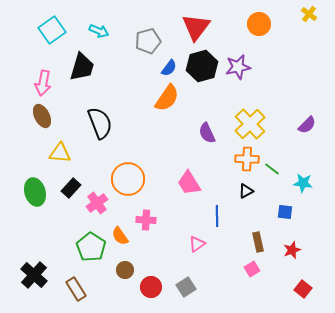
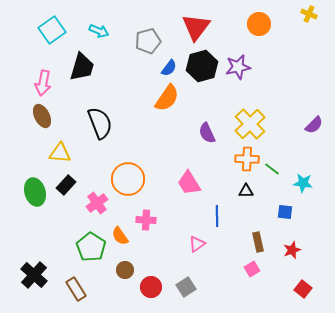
yellow cross at (309, 14): rotated 14 degrees counterclockwise
purple semicircle at (307, 125): moved 7 px right
black rectangle at (71, 188): moved 5 px left, 3 px up
black triangle at (246, 191): rotated 28 degrees clockwise
